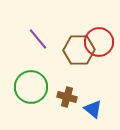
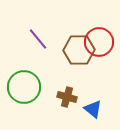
green circle: moved 7 px left
